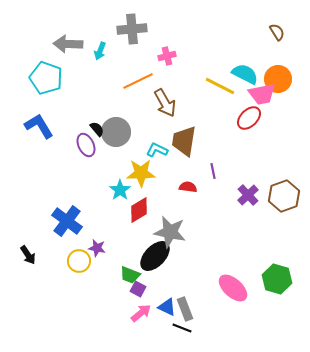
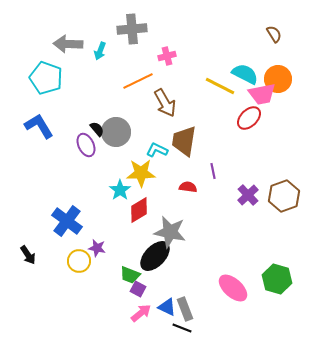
brown semicircle: moved 3 px left, 2 px down
